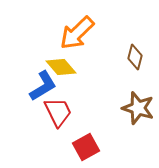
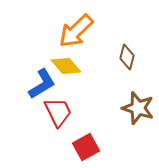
orange arrow: moved 1 px left, 2 px up
brown diamond: moved 8 px left
yellow diamond: moved 5 px right, 1 px up
blue L-shape: moved 1 px left, 2 px up
